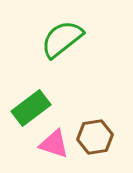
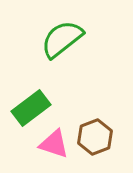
brown hexagon: rotated 12 degrees counterclockwise
